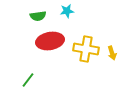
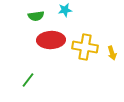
cyan star: moved 2 px left, 1 px up
green semicircle: moved 2 px left
red ellipse: moved 1 px right, 1 px up; rotated 8 degrees clockwise
yellow cross: moved 1 px left, 2 px up
